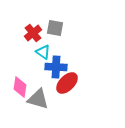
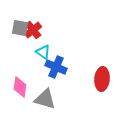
gray square: moved 35 px left
red cross: moved 3 px up
blue cross: rotated 20 degrees clockwise
red ellipse: moved 35 px right, 4 px up; rotated 40 degrees counterclockwise
gray triangle: moved 7 px right
